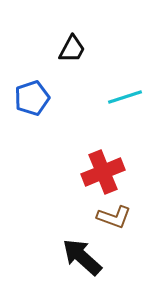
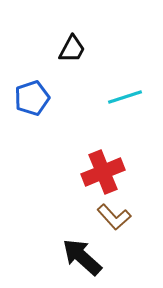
brown L-shape: rotated 28 degrees clockwise
